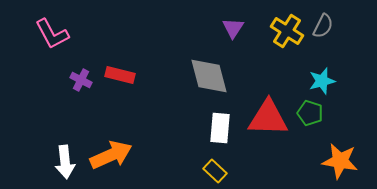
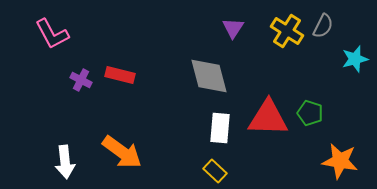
cyan star: moved 33 px right, 22 px up
orange arrow: moved 11 px right, 3 px up; rotated 60 degrees clockwise
